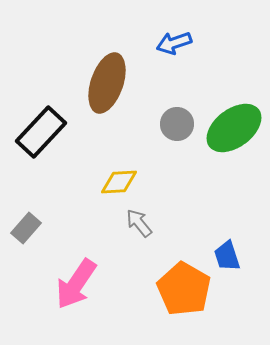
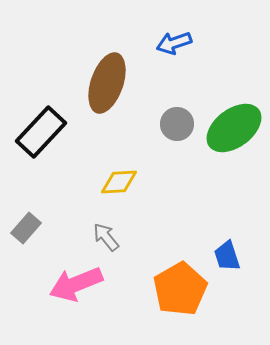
gray arrow: moved 33 px left, 14 px down
pink arrow: rotated 34 degrees clockwise
orange pentagon: moved 4 px left; rotated 12 degrees clockwise
